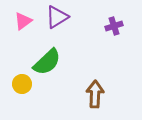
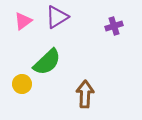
brown arrow: moved 10 px left
